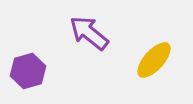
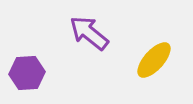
purple hexagon: moved 1 px left, 2 px down; rotated 12 degrees clockwise
